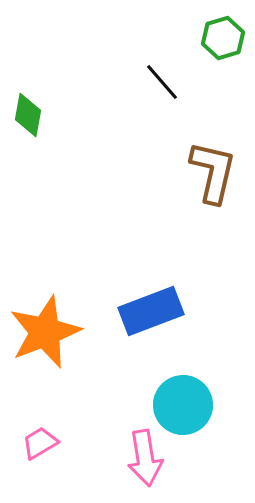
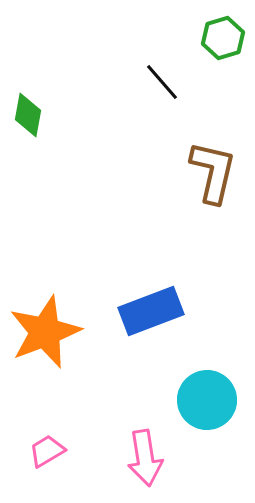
cyan circle: moved 24 px right, 5 px up
pink trapezoid: moved 7 px right, 8 px down
